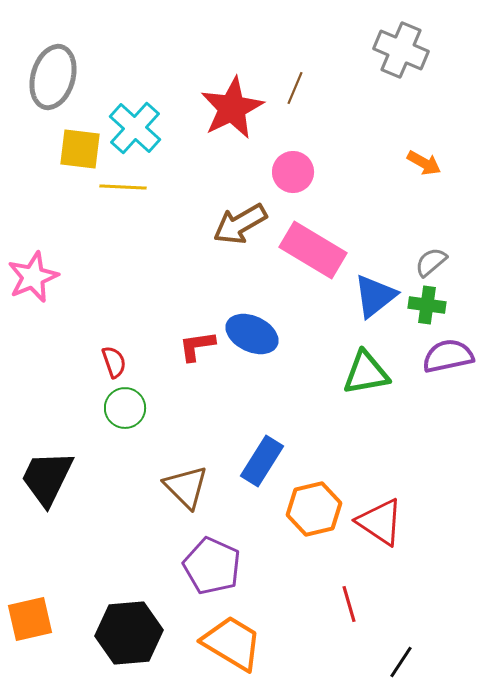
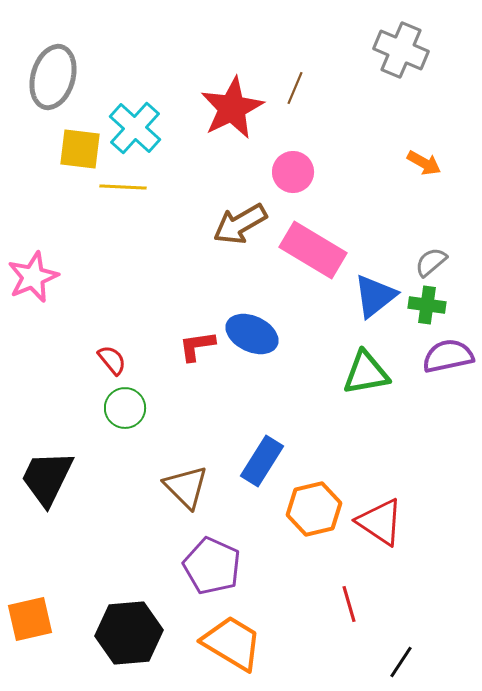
red semicircle: moved 2 px left, 2 px up; rotated 20 degrees counterclockwise
